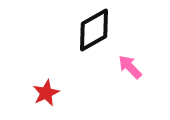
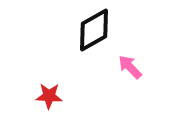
red star: moved 3 px right, 3 px down; rotated 28 degrees clockwise
